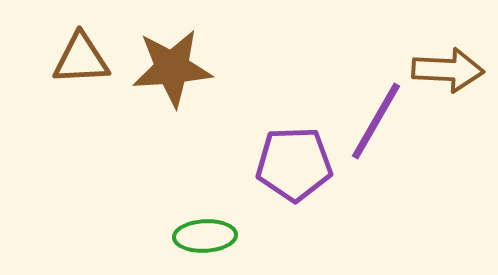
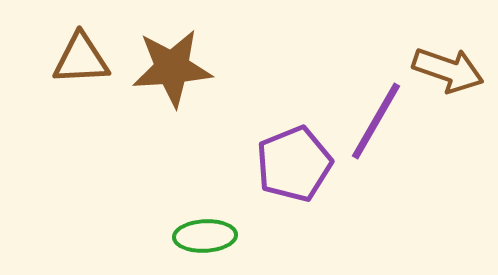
brown arrow: rotated 16 degrees clockwise
purple pentagon: rotated 20 degrees counterclockwise
